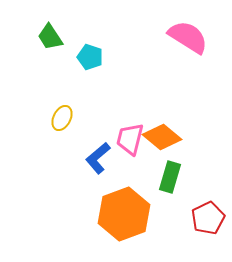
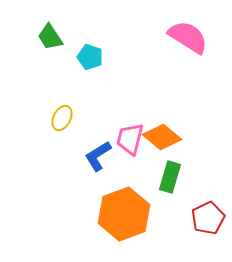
blue L-shape: moved 2 px up; rotated 8 degrees clockwise
